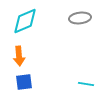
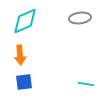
orange arrow: moved 1 px right, 1 px up
